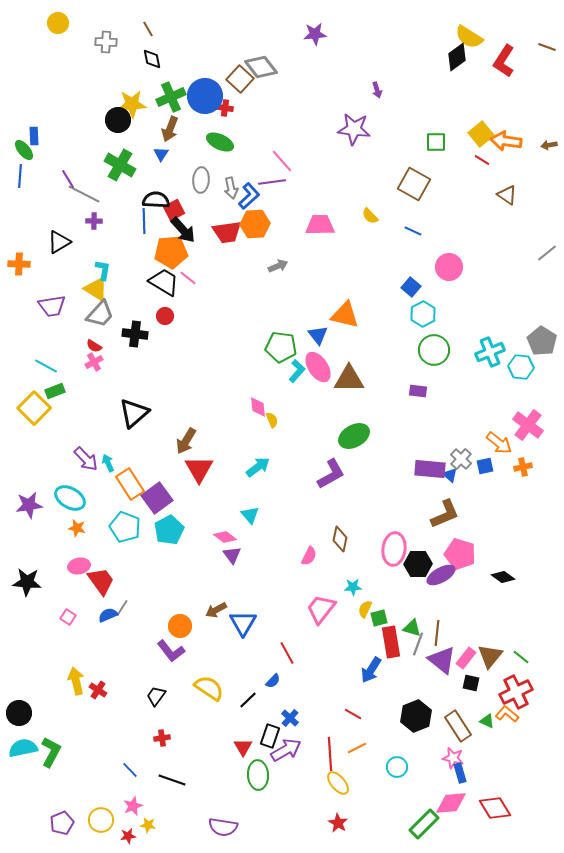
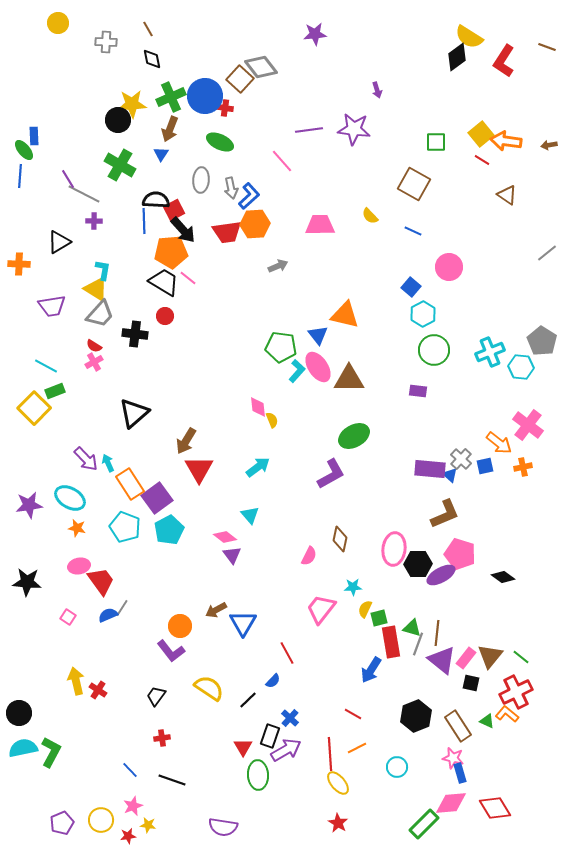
purple line at (272, 182): moved 37 px right, 52 px up
